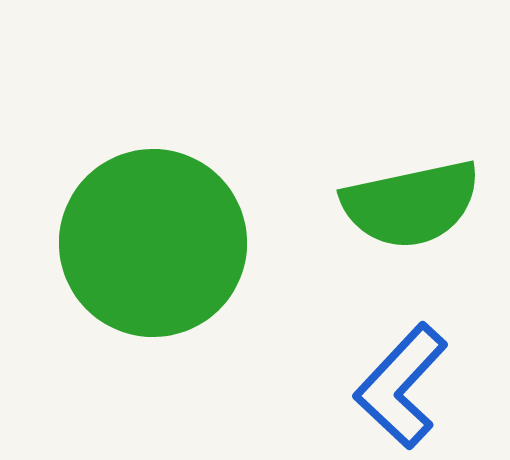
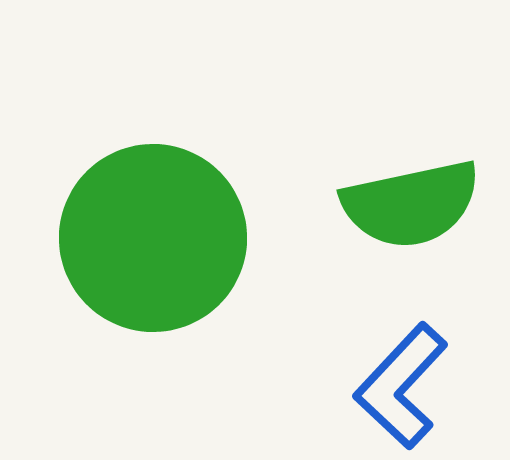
green circle: moved 5 px up
